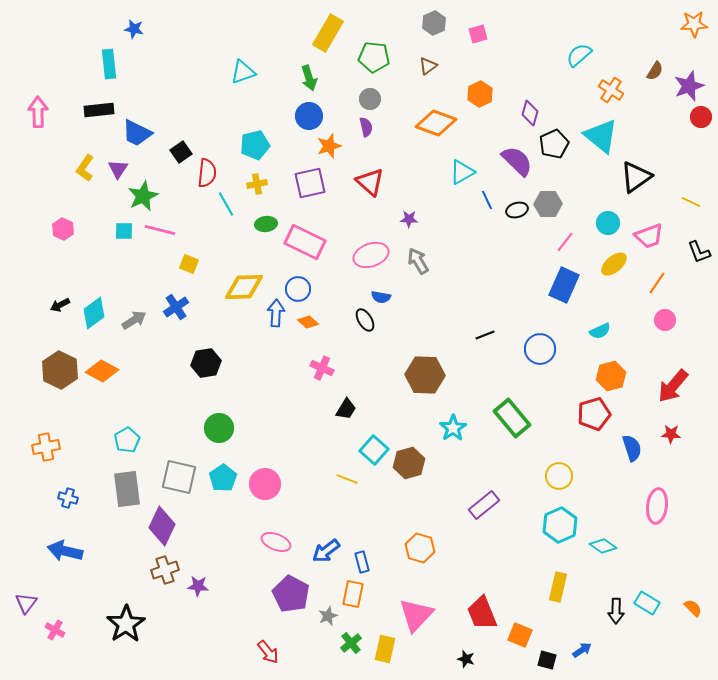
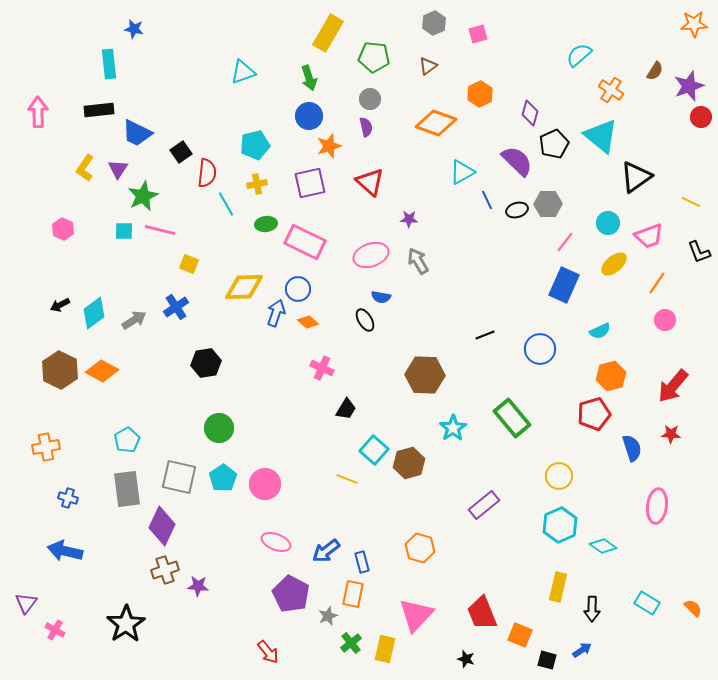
blue arrow at (276, 313): rotated 16 degrees clockwise
black arrow at (616, 611): moved 24 px left, 2 px up
